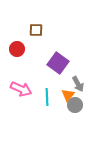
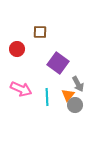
brown square: moved 4 px right, 2 px down
